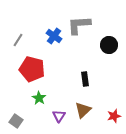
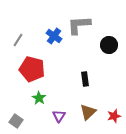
brown triangle: moved 5 px right, 2 px down
